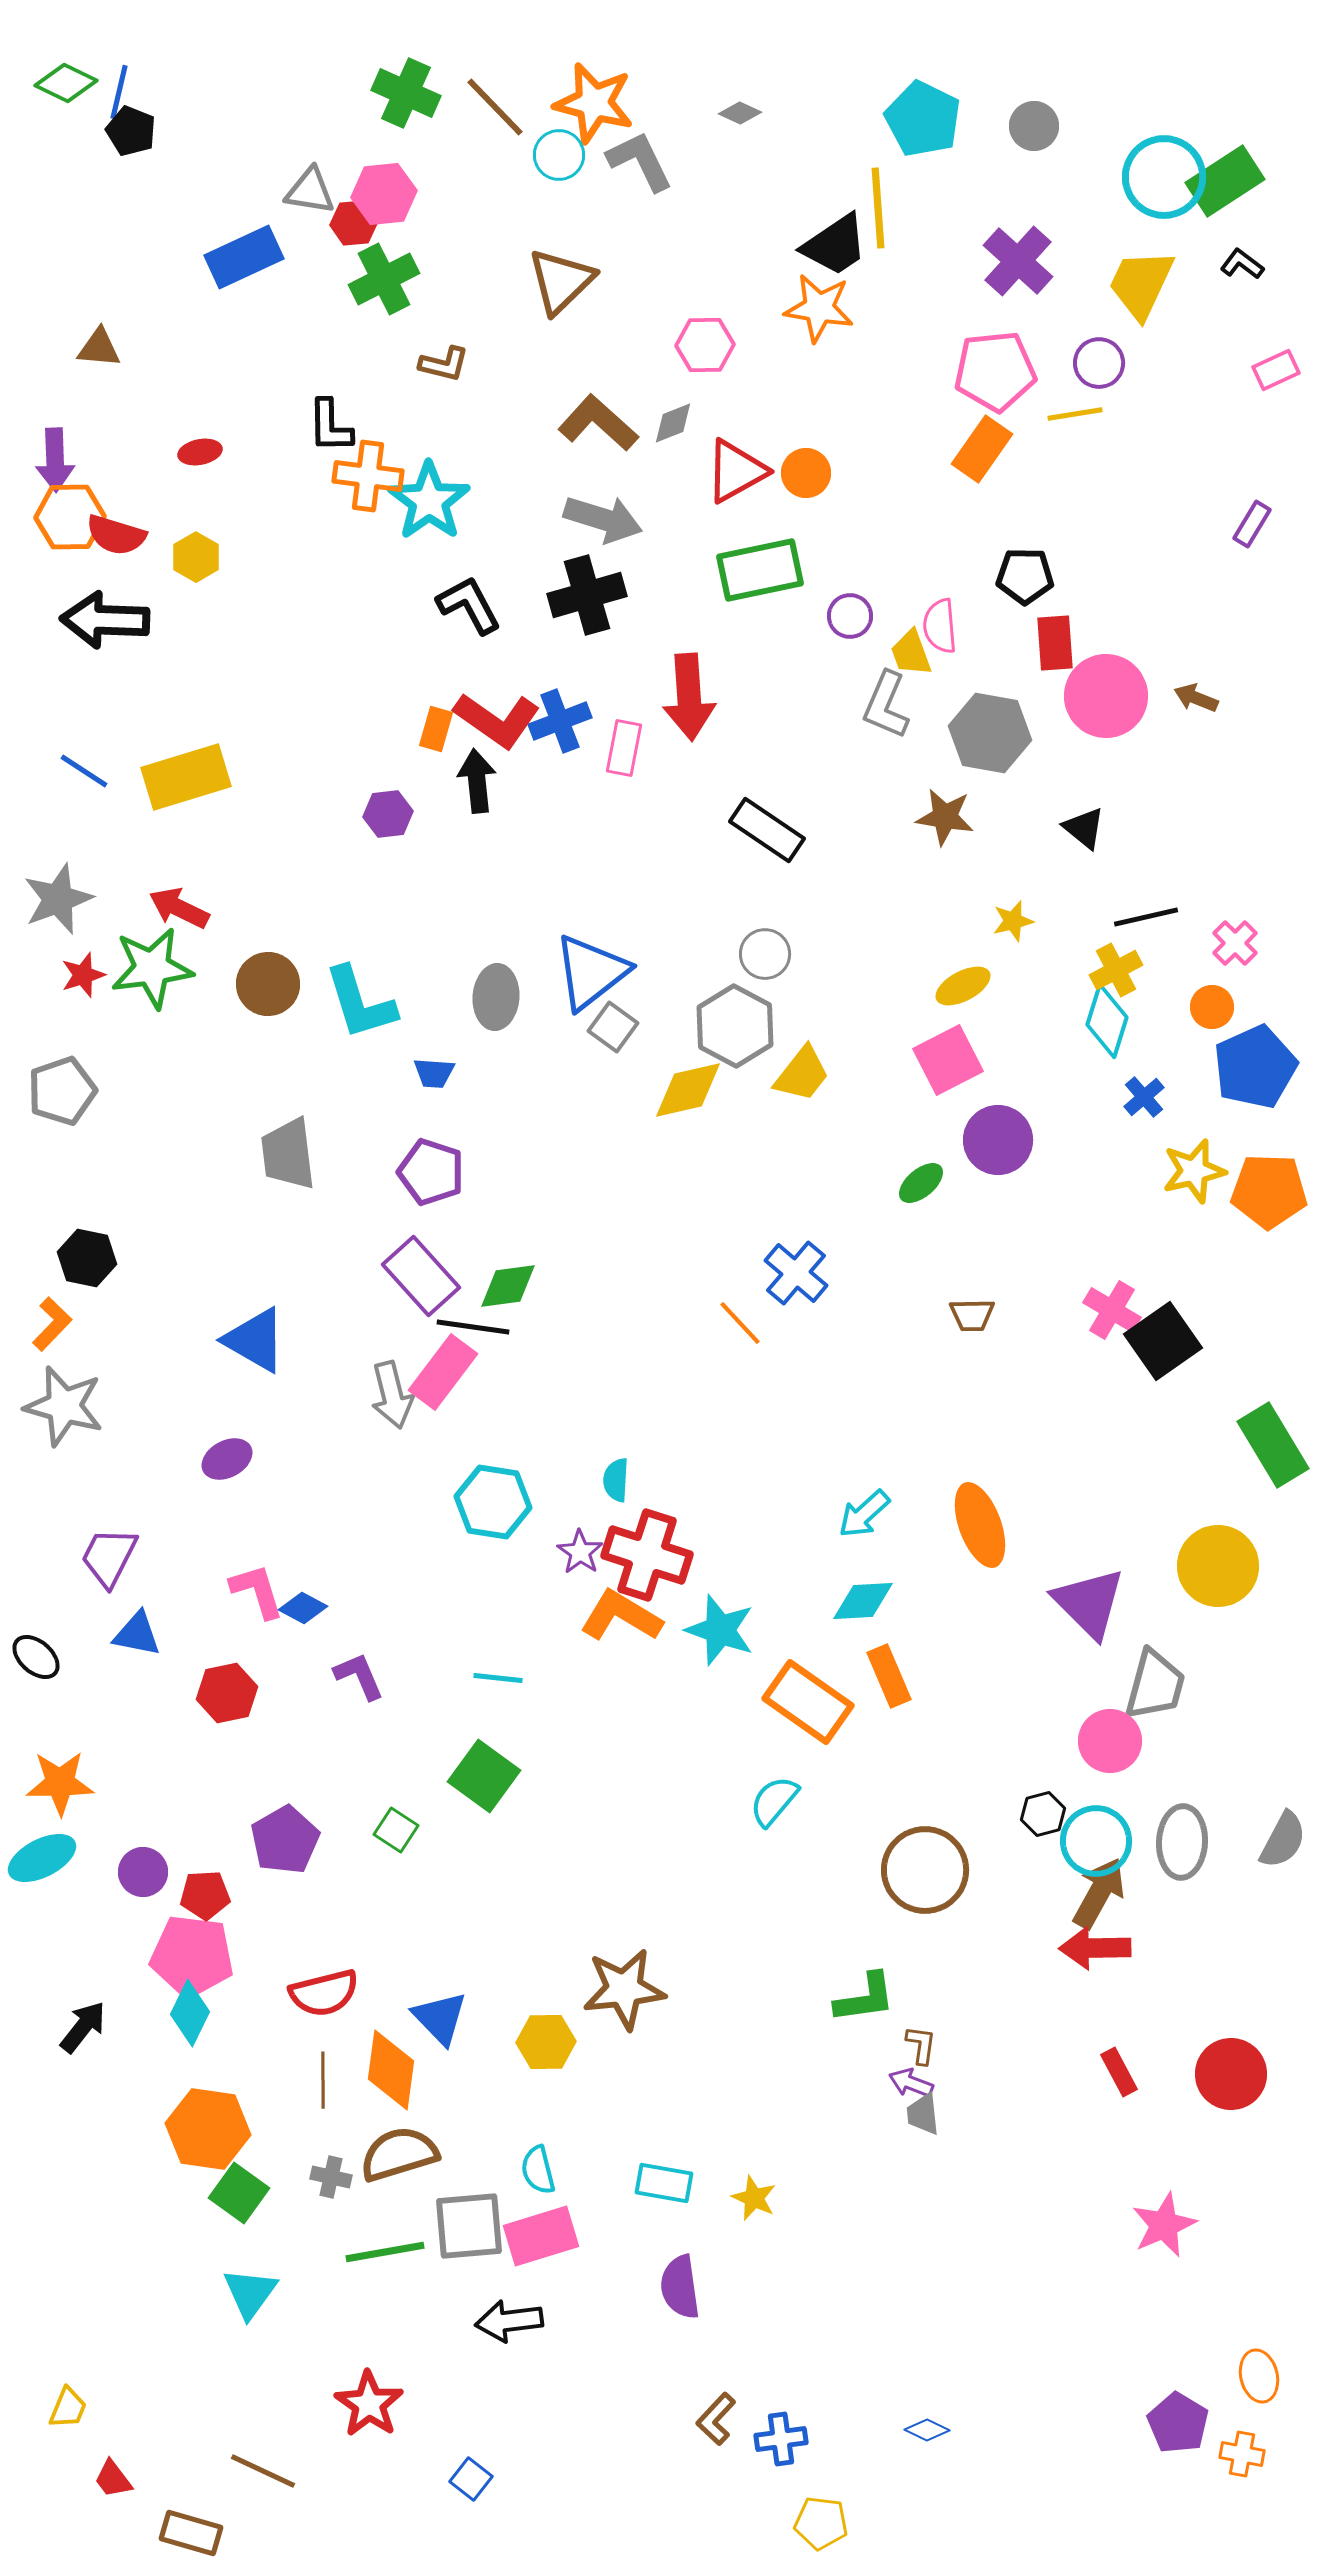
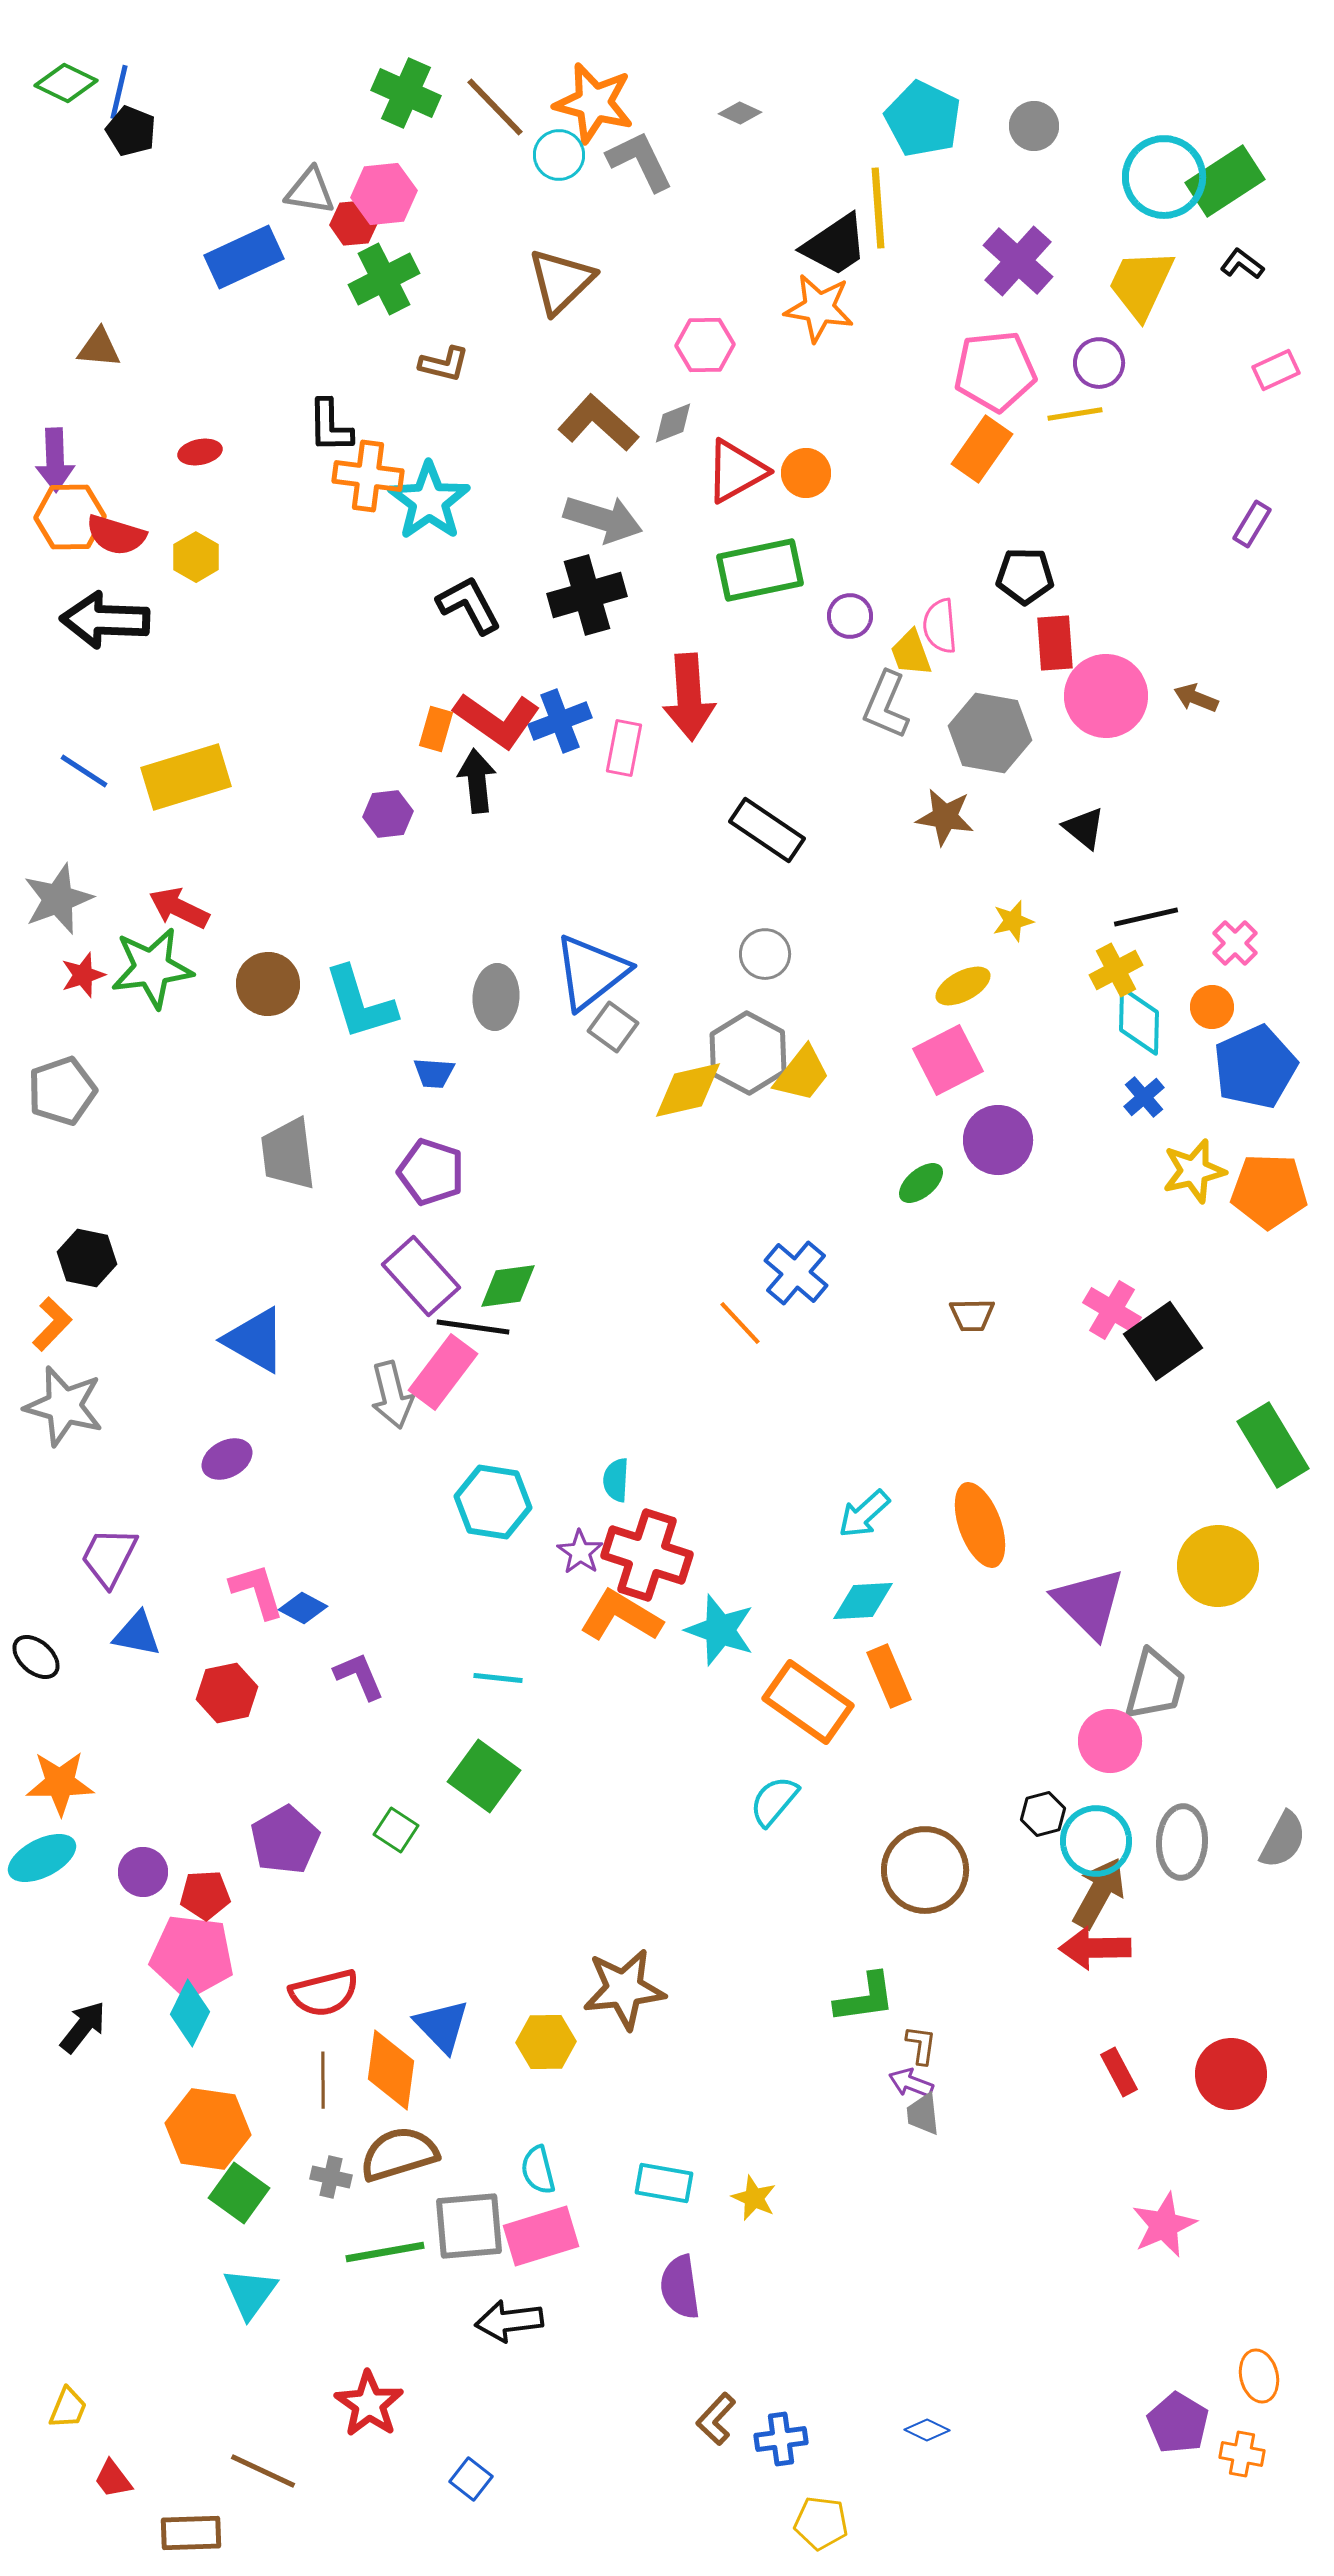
cyan diamond at (1107, 1021): moved 32 px right; rotated 16 degrees counterclockwise
gray hexagon at (735, 1026): moved 13 px right, 27 px down
blue triangle at (440, 2018): moved 2 px right, 8 px down
brown rectangle at (191, 2533): rotated 18 degrees counterclockwise
